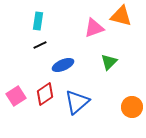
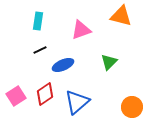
pink triangle: moved 13 px left, 2 px down
black line: moved 5 px down
